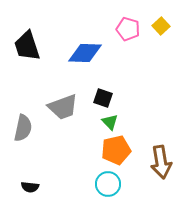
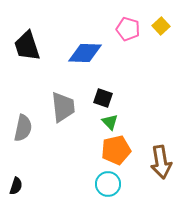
gray trapezoid: rotated 76 degrees counterclockwise
black semicircle: moved 14 px left, 1 px up; rotated 78 degrees counterclockwise
